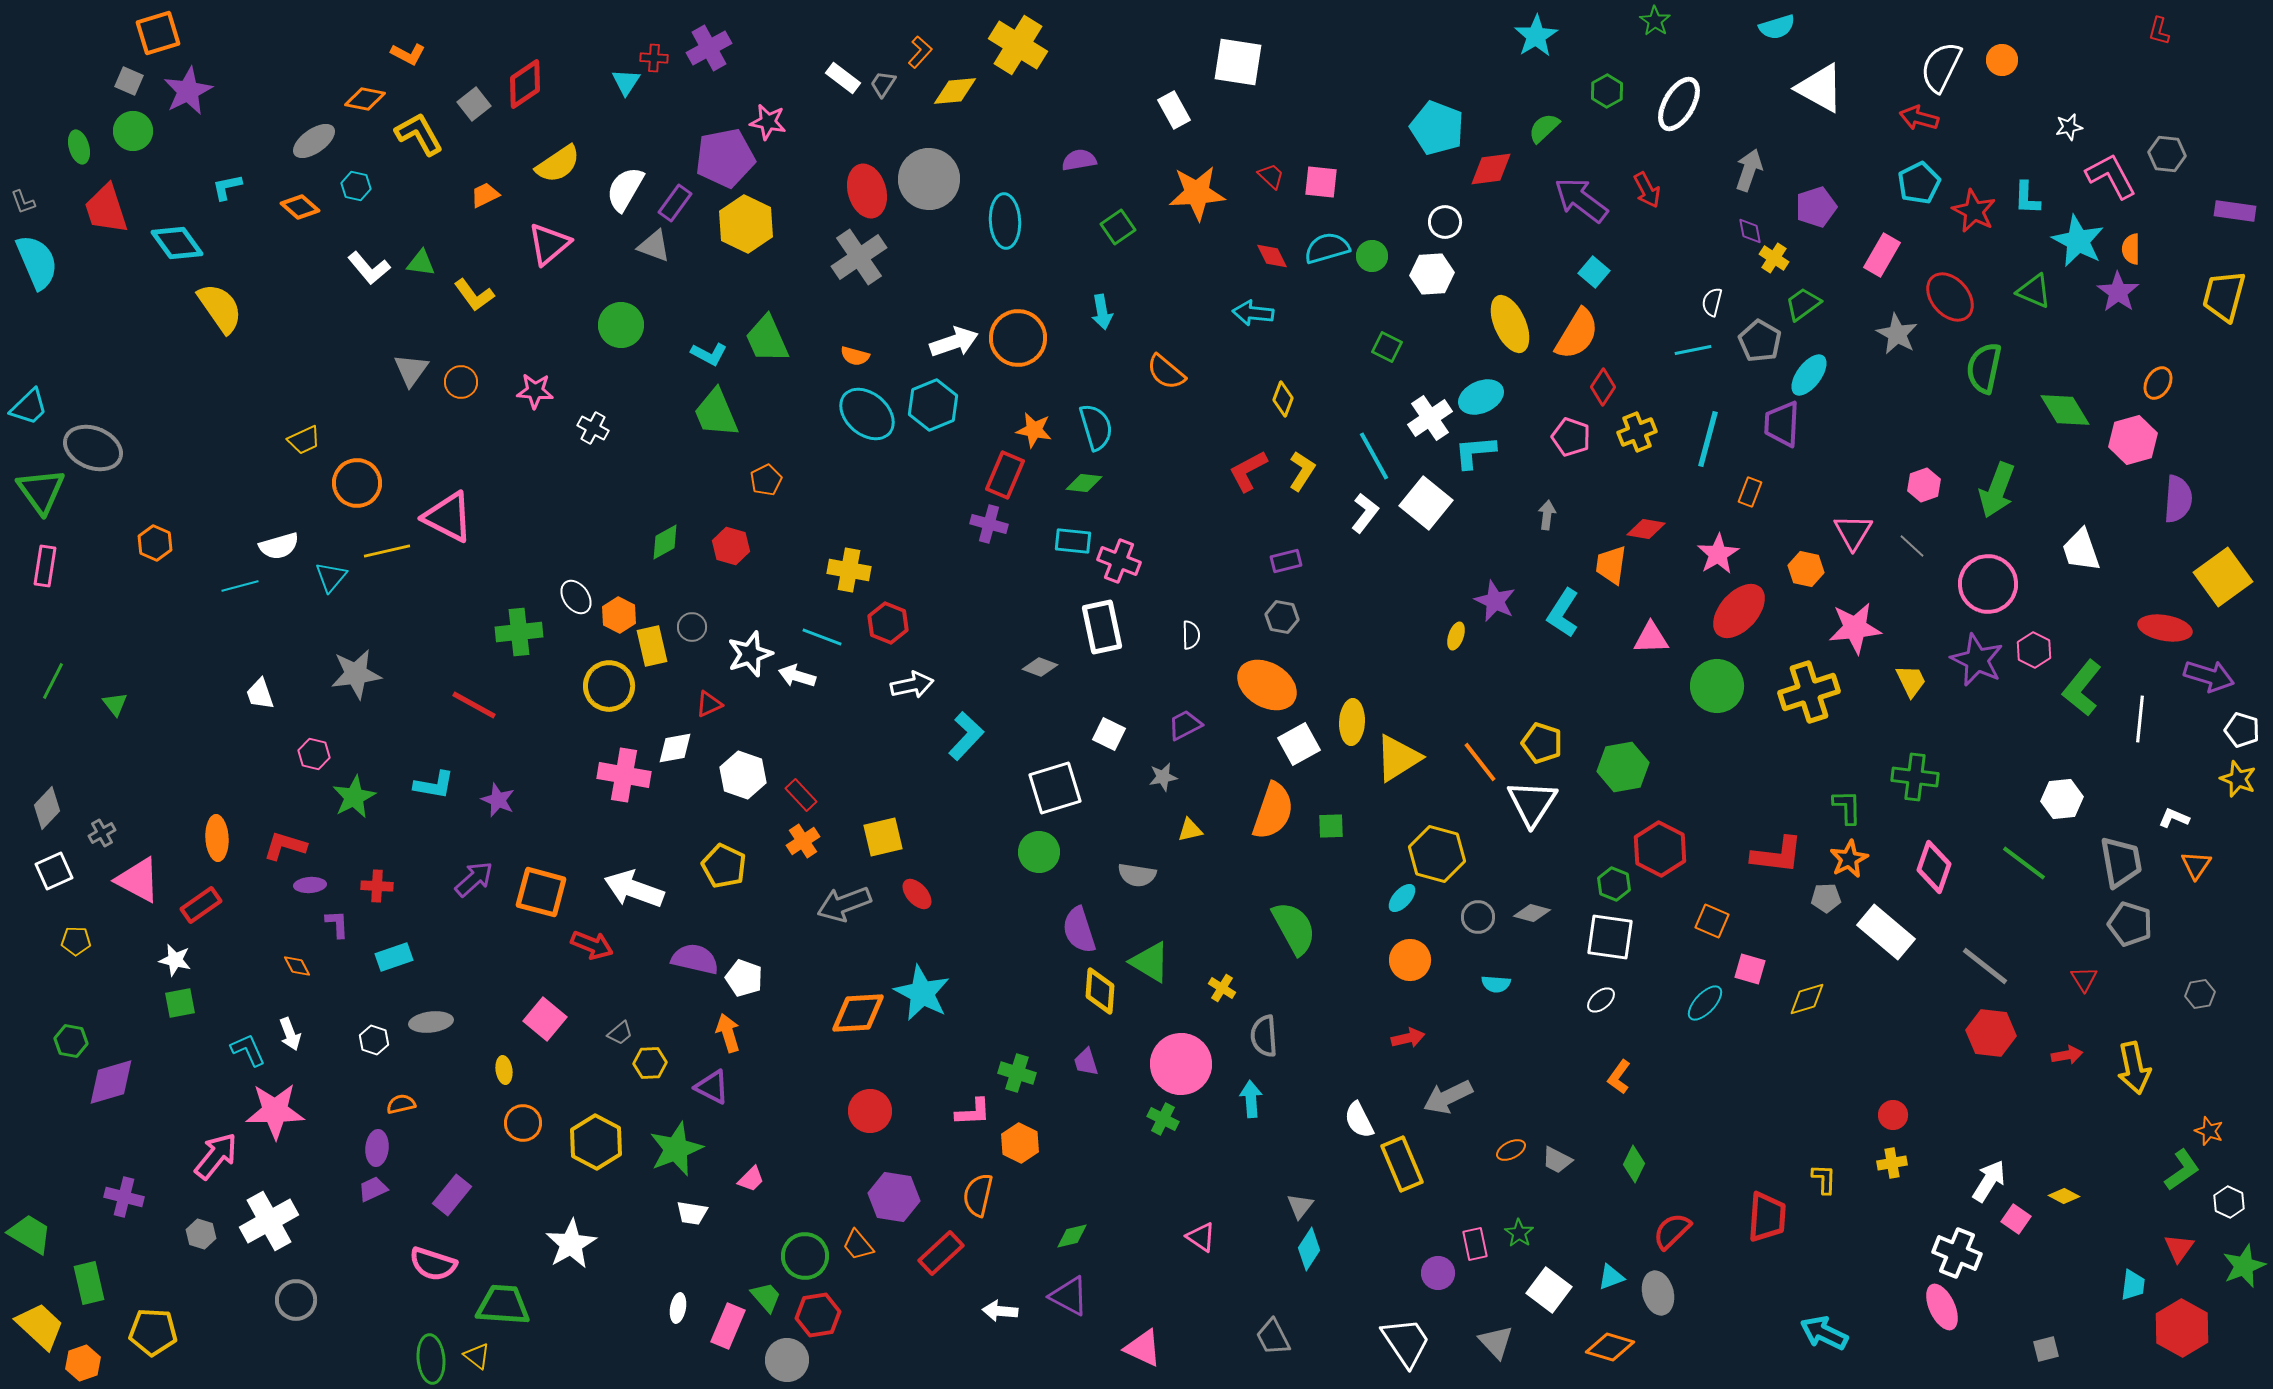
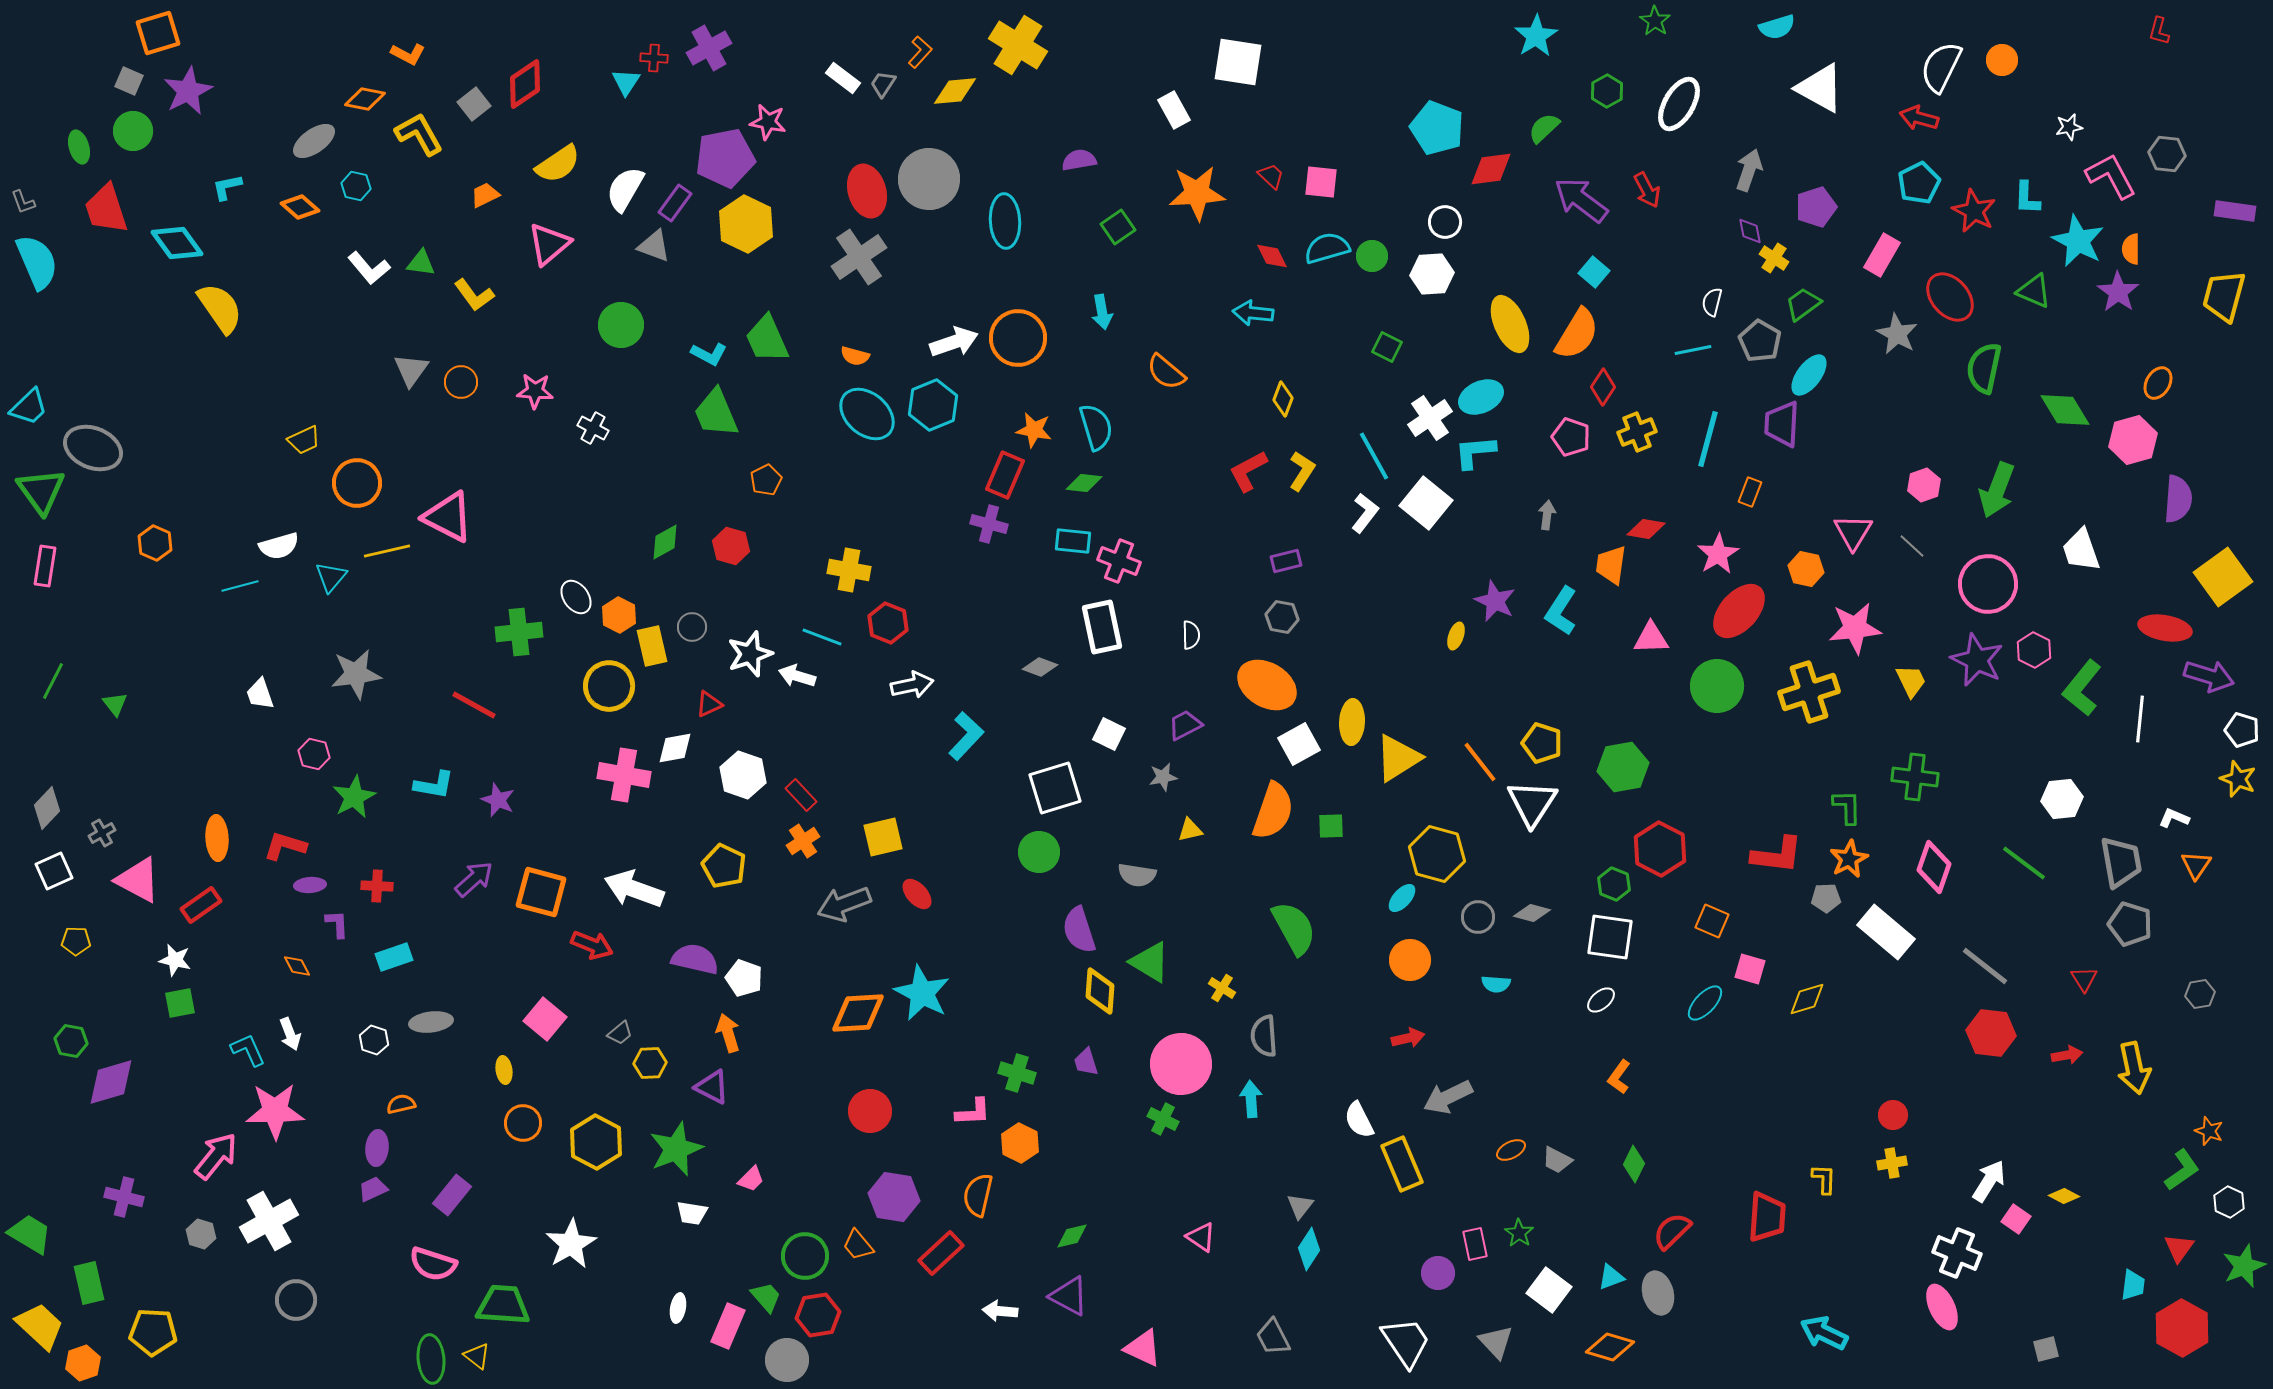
cyan L-shape at (1563, 613): moved 2 px left, 2 px up
